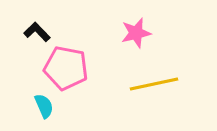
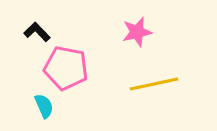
pink star: moved 1 px right, 1 px up
